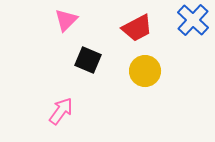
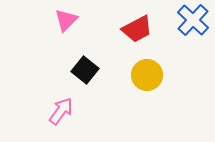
red trapezoid: moved 1 px down
black square: moved 3 px left, 10 px down; rotated 16 degrees clockwise
yellow circle: moved 2 px right, 4 px down
